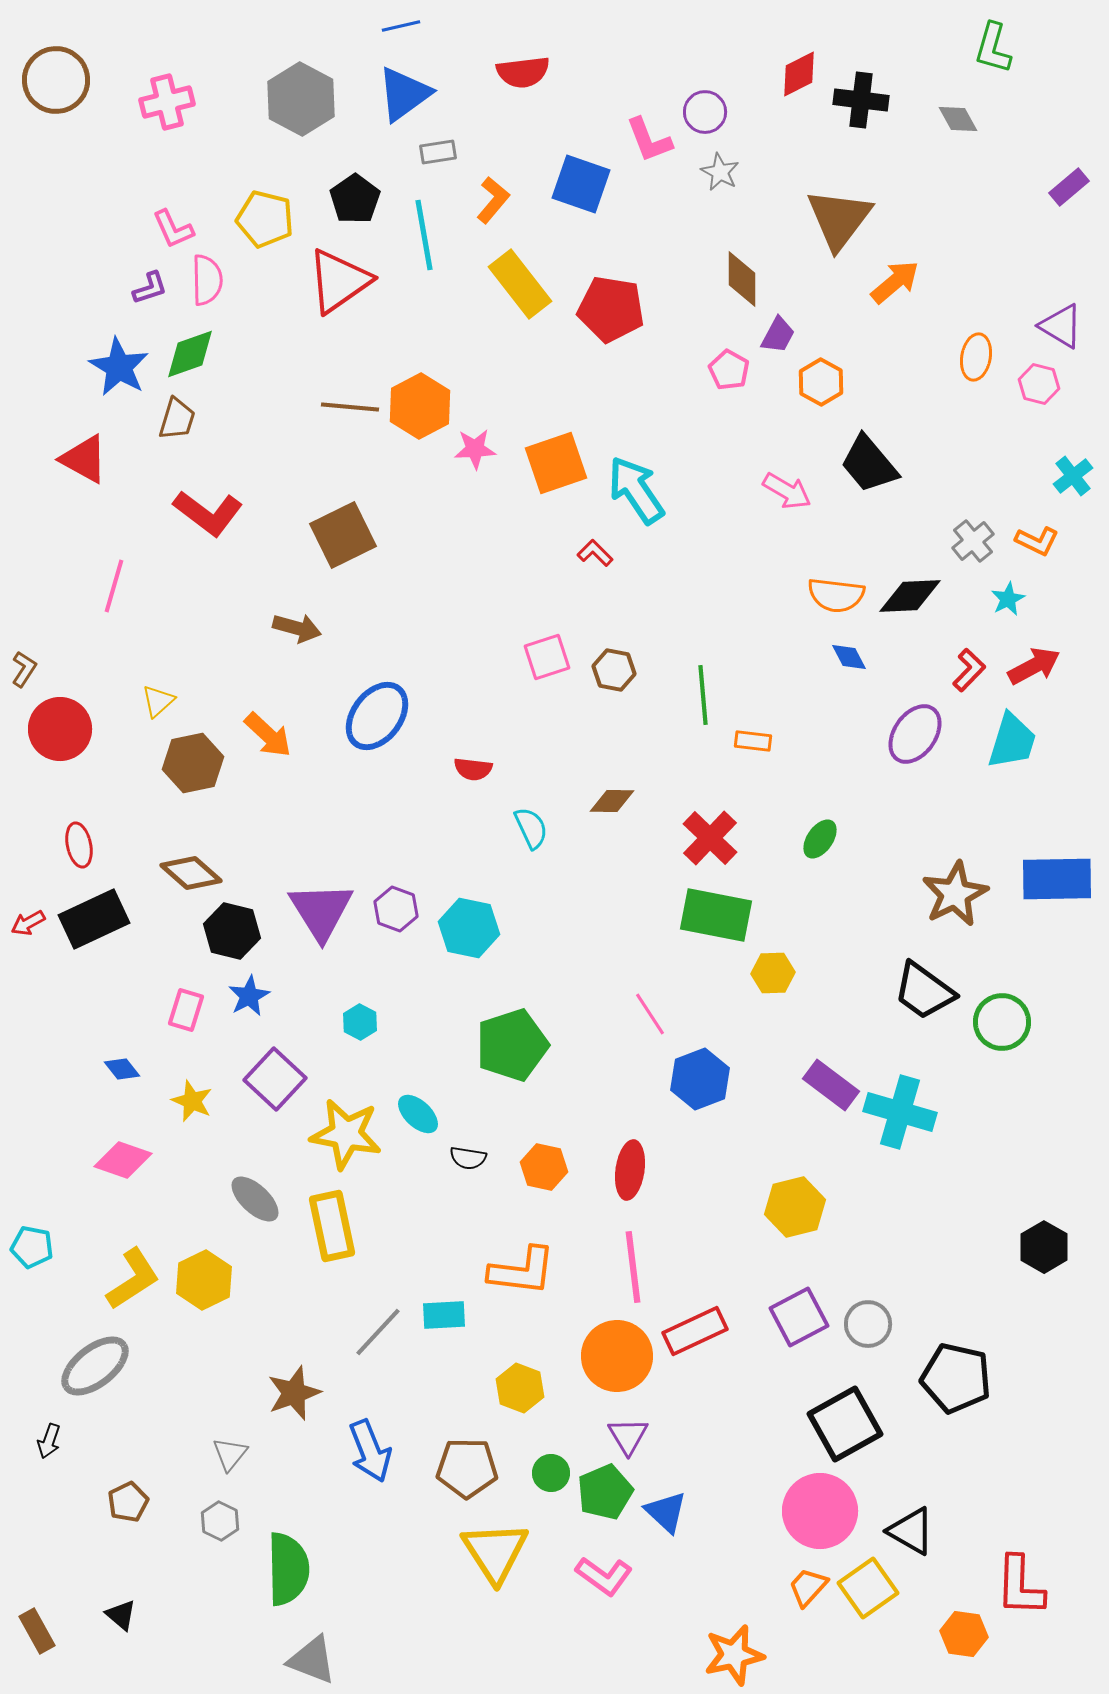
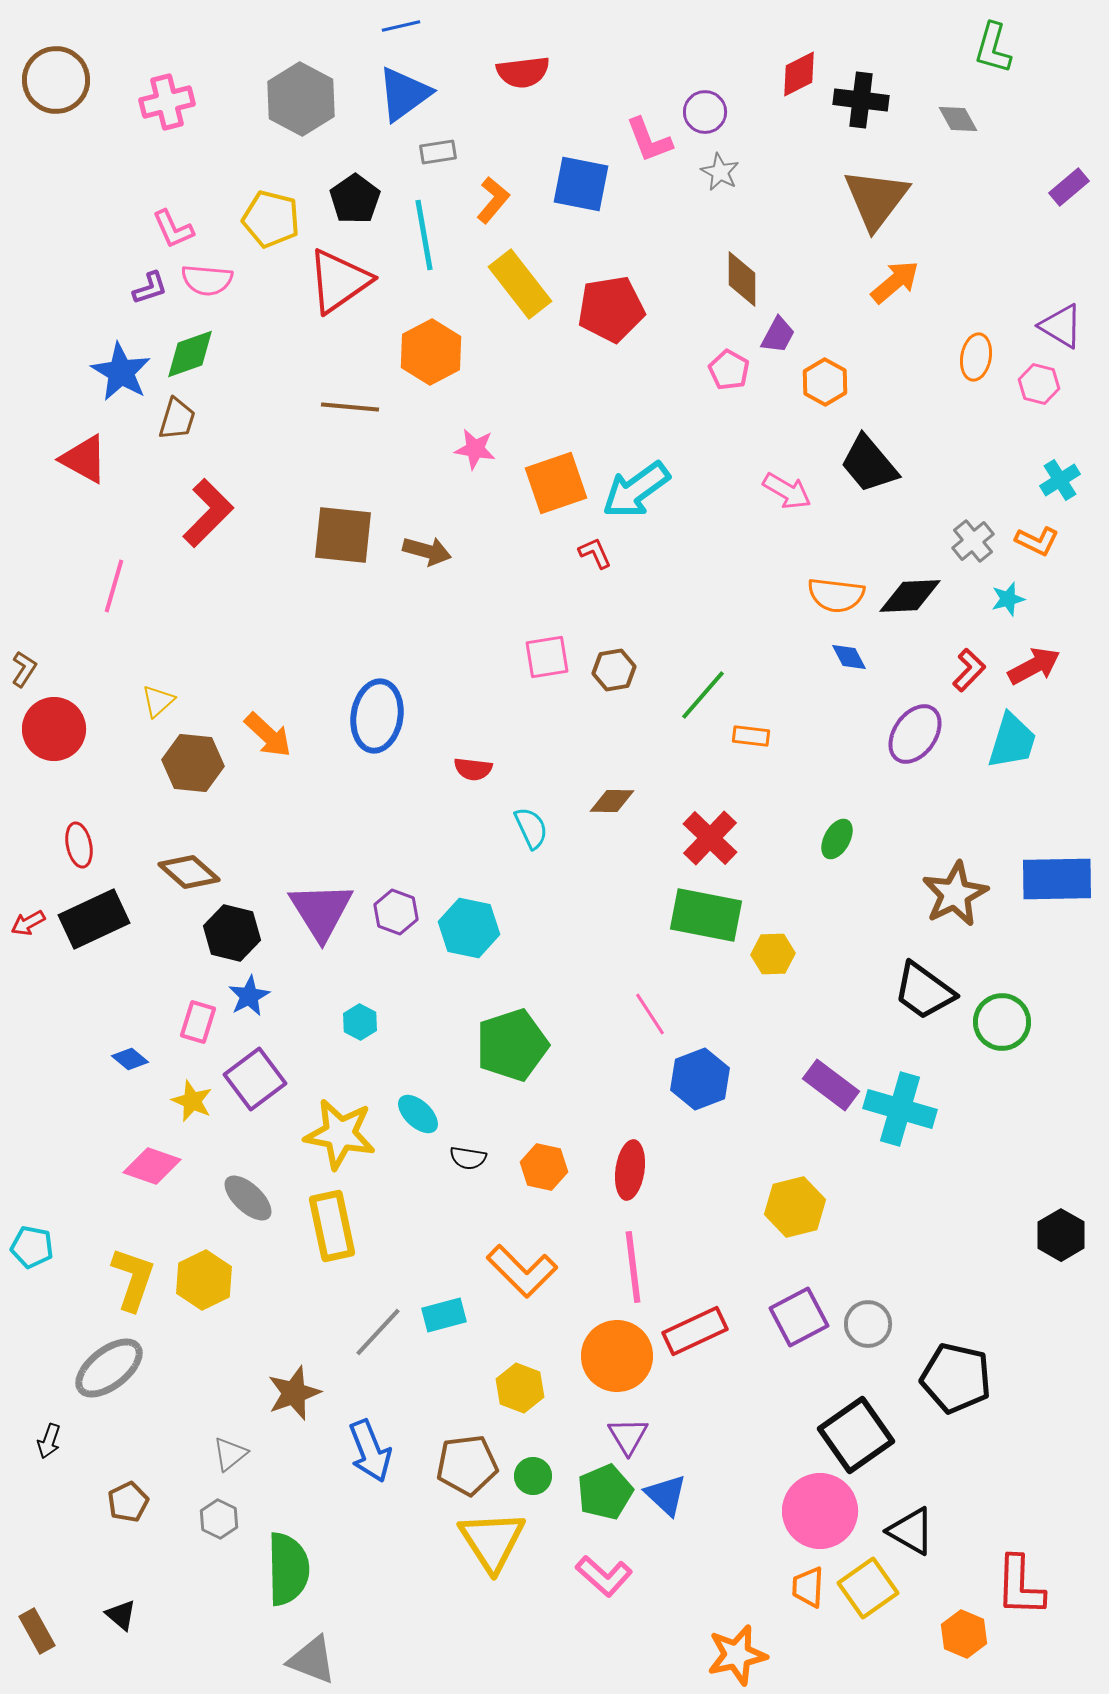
blue square at (581, 184): rotated 8 degrees counterclockwise
yellow pentagon at (265, 219): moved 6 px right
brown triangle at (839, 219): moved 37 px right, 20 px up
pink semicircle at (207, 280): rotated 96 degrees clockwise
red pentagon at (611, 309): rotated 18 degrees counterclockwise
blue star at (119, 367): moved 2 px right, 5 px down
orange hexagon at (821, 382): moved 4 px right
orange hexagon at (420, 406): moved 11 px right, 54 px up
pink star at (475, 449): rotated 12 degrees clockwise
orange square at (556, 463): moved 20 px down
cyan cross at (1073, 476): moved 13 px left, 4 px down; rotated 6 degrees clockwise
cyan arrow at (636, 490): rotated 92 degrees counterclockwise
red L-shape at (208, 513): rotated 82 degrees counterclockwise
brown square at (343, 535): rotated 32 degrees clockwise
red L-shape at (595, 553): rotated 21 degrees clockwise
cyan star at (1008, 599): rotated 12 degrees clockwise
brown arrow at (297, 628): moved 130 px right, 77 px up
pink square at (547, 657): rotated 9 degrees clockwise
brown hexagon at (614, 670): rotated 21 degrees counterclockwise
green line at (703, 695): rotated 46 degrees clockwise
blue ellipse at (377, 716): rotated 28 degrees counterclockwise
red circle at (60, 729): moved 6 px left
orange rectangle at (753, 741): moved 2 px left, 5 px up
brown hexagon at (193, 763): rotated 18 degrees clockwise
green ellipse at (820, 839): moved 17 px right; rotated 6 degrees counterclockwise
brown diamond at (191, 873): moved 2 px left, 1 px up
purple hexagon at (396, 909): moved 3 px down
green rectangle at (716, 915): moved 10 px left
black hexagon at (232, 931): moved 2 px down
yellow hexagon at (773, 973): moved 19 px up
pink rectangle at (186, 1010): moved 12 px right, 12 px down
blue diamond at (122, 1069): moved 8 px right, 10 px up; rotated 12 degrees counterclockwise
purple square at (275, 1079): moved 20 px left; rotated 10 degrees clockwise
cyan cross at (900, 1112): moved 3 px up
yellow star at (346, 1134): moved 6 px left
pink diamond at (123, 1160): moved 29 px right, 6 px down
gray ellipse at (255, 1199): moved 7 px left, 1 px up
black hexagon at (1044, 1247): moved 17 px right, 12 px up
orange L-shape at (522, 1271): rotated 38 degrees clockwise
yellow L-shape at (133, 1279): rotated 38 degrees counterclockwise
cyan rectangle at (444, 1315): rotated 12 degrees counterclockwise
gray ellipse at (95, 1366): moved 14 px right, 2 px down
black square at (845, 1424): moved 11 px right, 11 px down; rotated 6 degrees counterclockwise
gray triangle at (230, 1454): rotated 12 degrees clockwise
brown pentagon at (467, 1468): moved 3 px up; rotated 8 degrees counterclockwise
green circle at (551, 1473): moved 18 px left, 3 px down
blue triangle at (666, 1512): moved 17 px up
gray hexagon at (220, 1521): moved 1 px left, 2 px up
yellow triangle at (495, 1552): moved 3 px left, 11 px up
pink L-shape at (604, 1576): rotated 6 degrees clockwise
orange trapezoid at (808, 1587): rotated 39 degrees counterclockwise
orange hexagon at (964, 1634): rotated 15 degrees clockwise
orange star at (734, 1655): moved 3 px right
